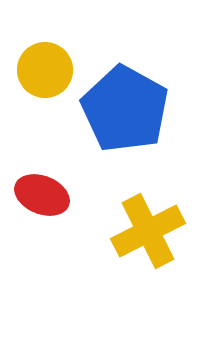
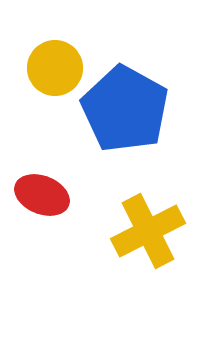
yellow circle: moved 10 px right, 2 px up
